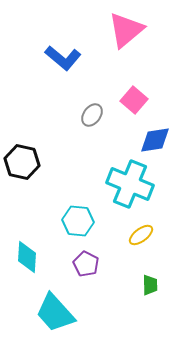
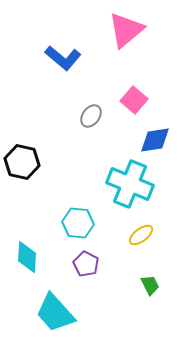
gray ellipse: moved 1 px left, 1 px down
cyan hexagon: moved 2 px down
green trapezoid: rotated 25 degrees counterclockwise
